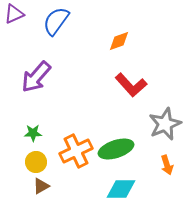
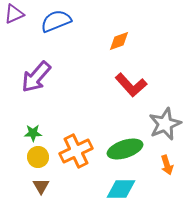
blue semicircle: rotated 32 degrees clockwise
green ellipse: moved 9 px right
yellow circle: moved 2 px right, 5 px up
brown triangle: rotated 30 degrees counterclockwise
